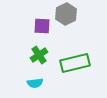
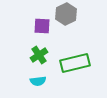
cyan semicircle: moved 3 px right, 2 px up
